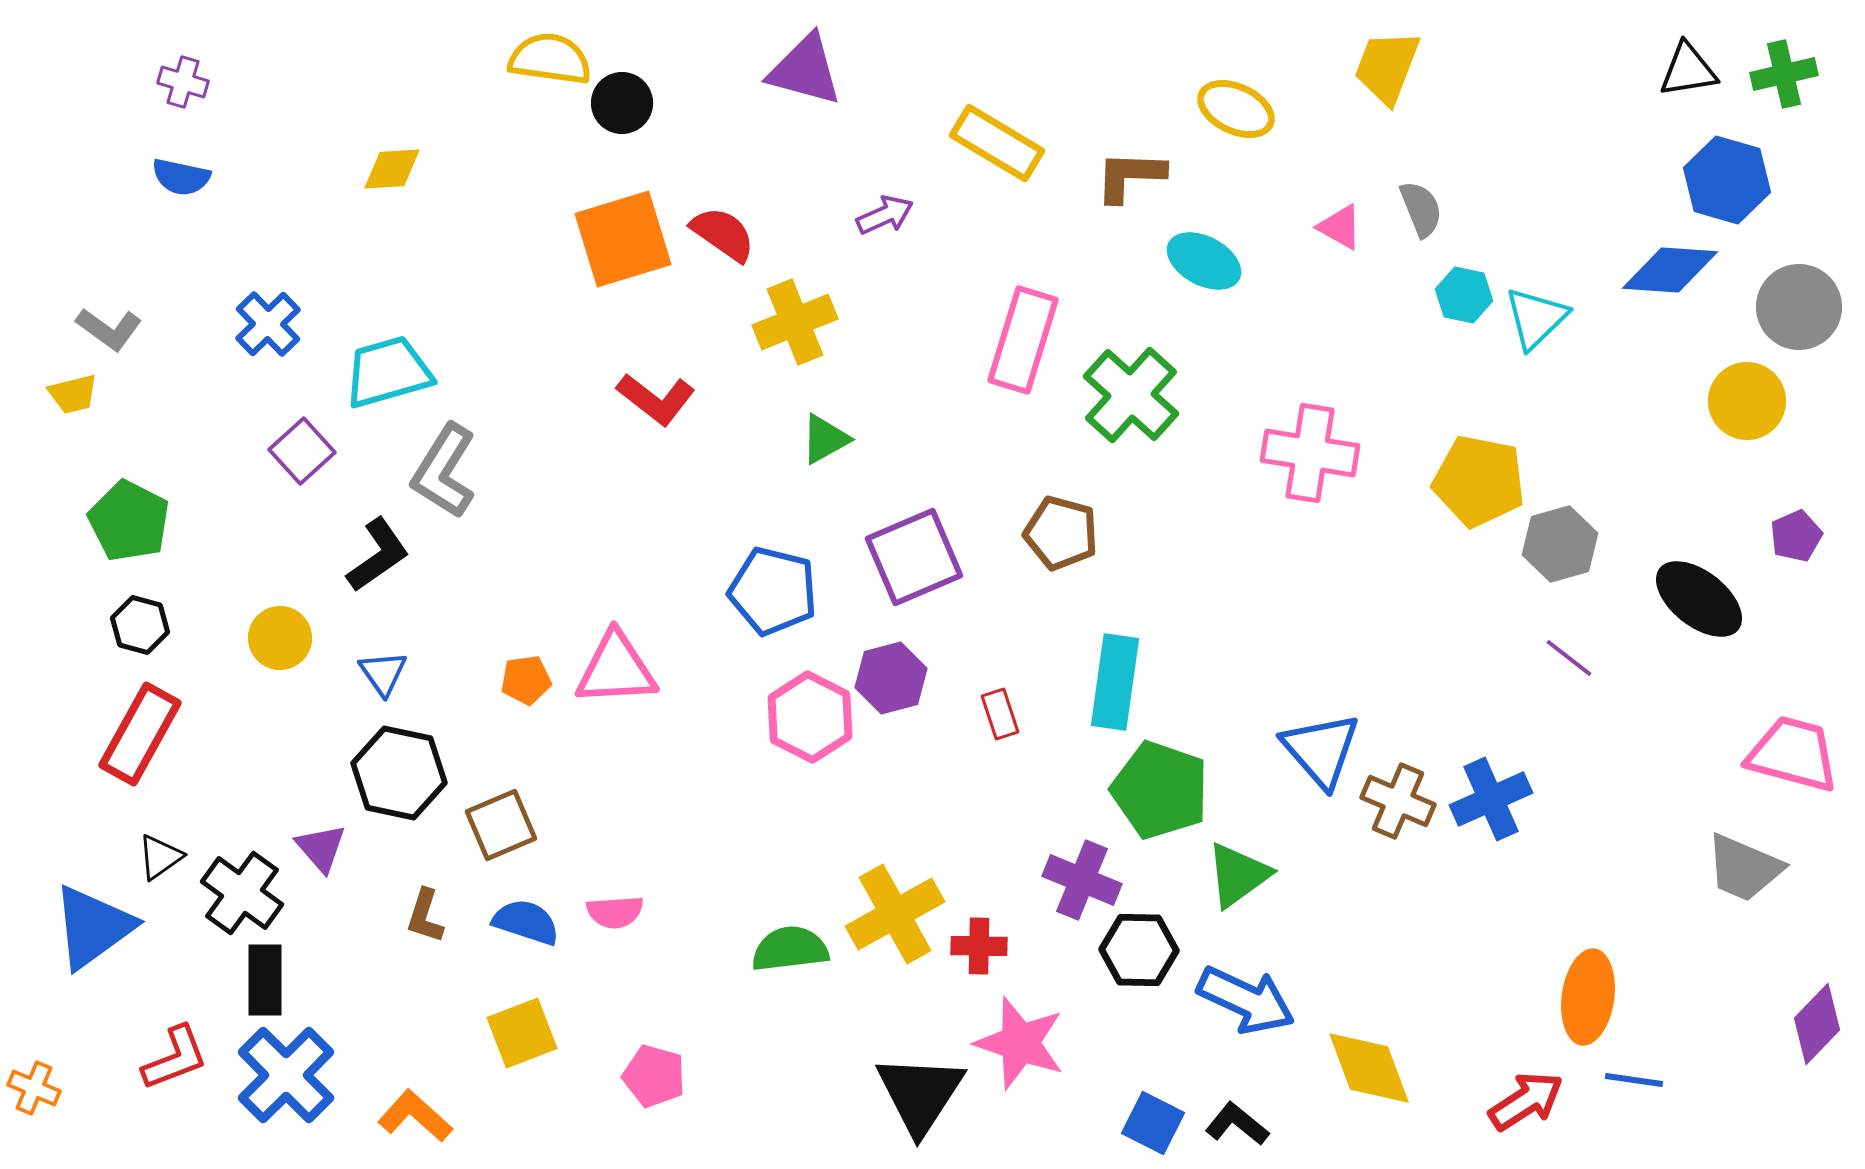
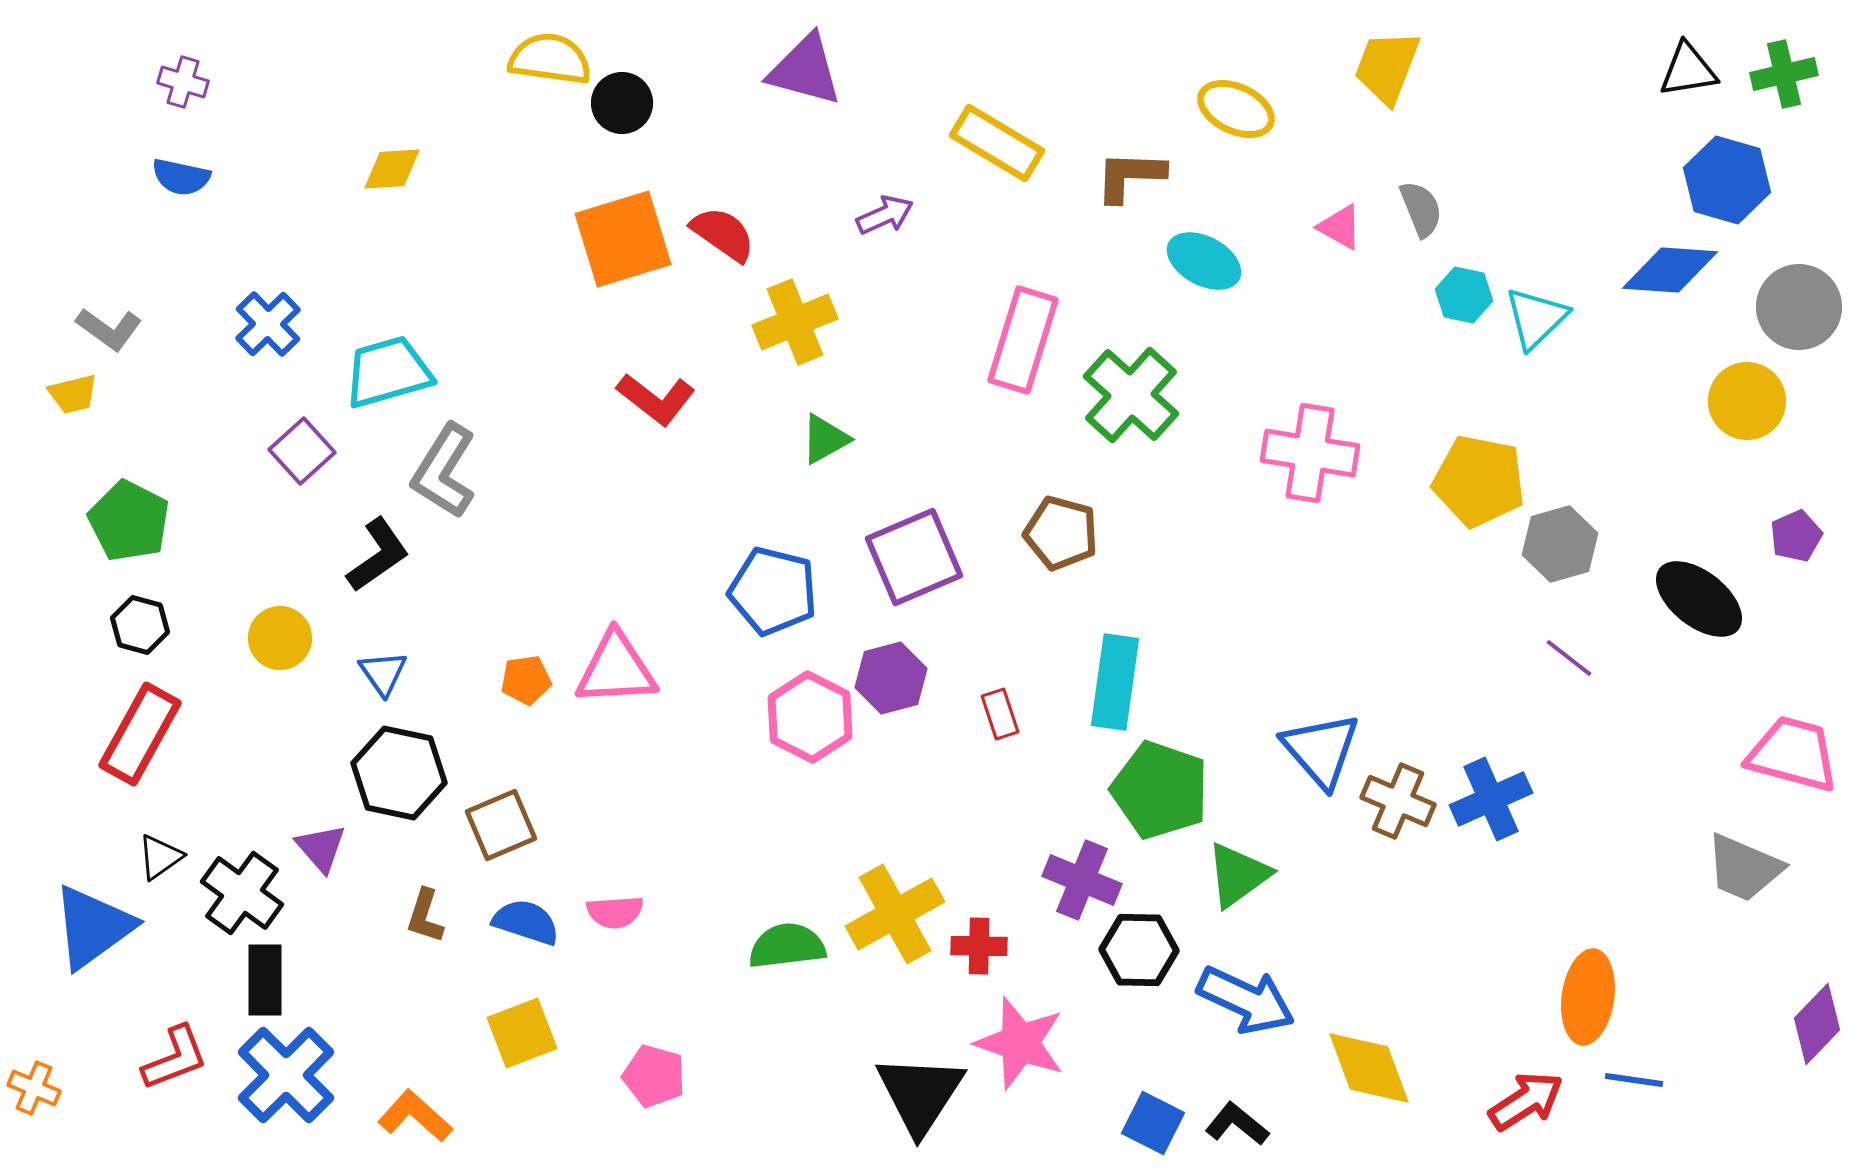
green semicircle at (790, 949): moved 3 px left, 3 px up
